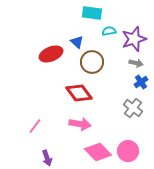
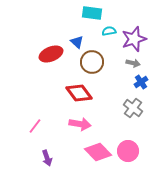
gray arrow: moved 3 px left
